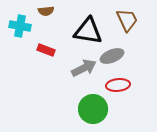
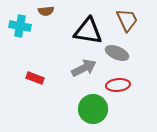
red rectangle: moved 11 px left, 28 px down
gray ellipse: moved 5 px right, 3 px up; rotated 45 degrees clockwise
